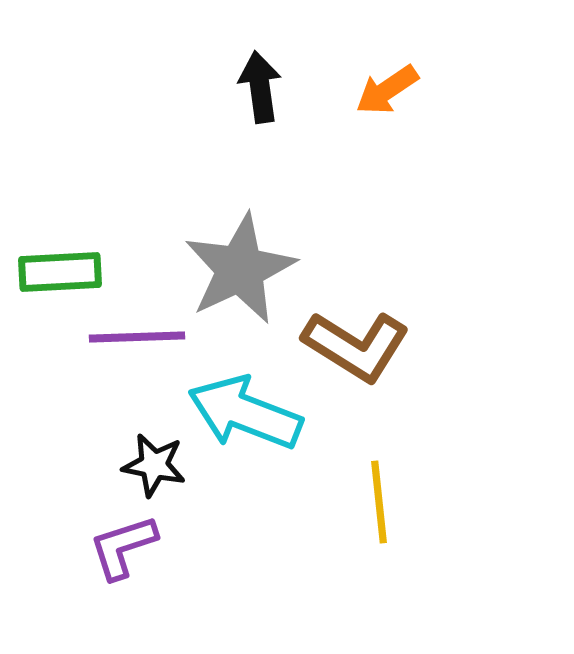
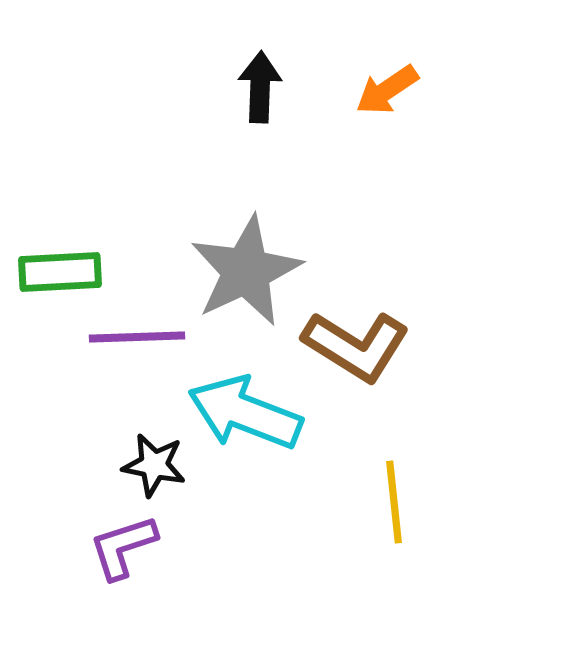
black arrow: rotated 10 degrees clockwise
gray star: moved 6 px right, 2 px down
yellow line: moved 15 px right
